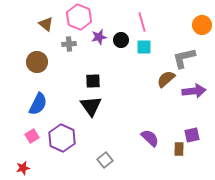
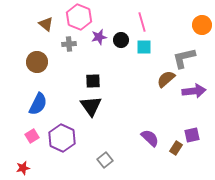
brown rectangle: moved 3 px left, 1 px up; rotated 32 degrees clockwise
